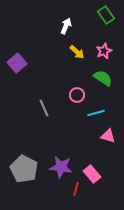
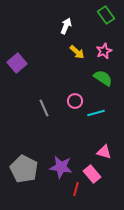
pink circle: moved 2 px left, 6 px down
pink triangle: moved 4 px left, 16 px down
